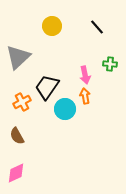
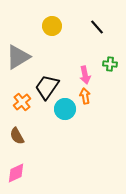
gray triangle: rotated 12 degrees clockwise
orange cross: rotated 12 degrees counterclockwise
